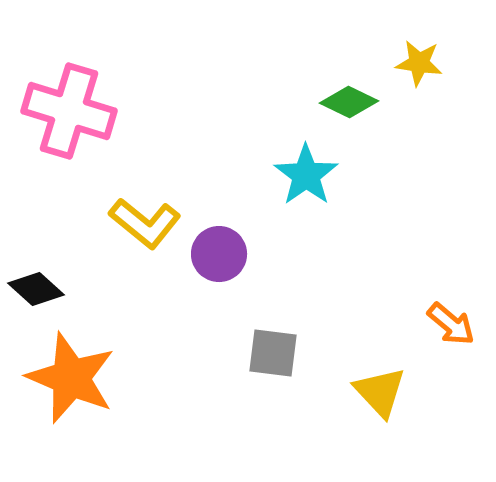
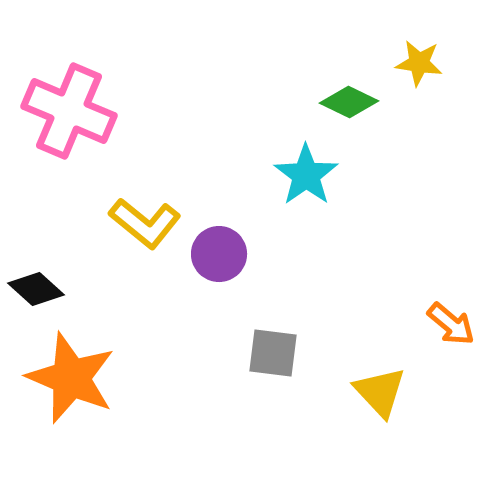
pink cross: rotated 6 degrees clockwise
